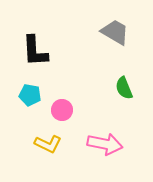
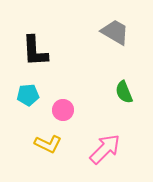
green semicircle: moved 4 px down
cyan pentagon: moved 2 px left; rotated 15 degrees counterclockwise
pink circle: moved 1 px right
pink arrow: moved 5 px down; rotated 56 degrees counterclockwise
